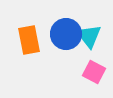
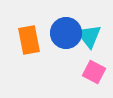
blue circle: moved 1 px up
